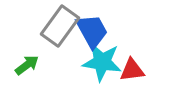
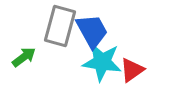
gray rectangle: rotated 21 degrees counterclockwise
green arrow: moved 3 px left, 8 px up
red triangle: rotated 28 degrees counterclockwise
